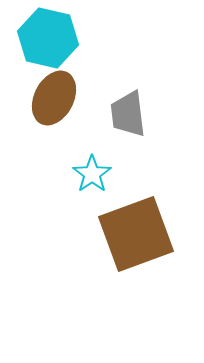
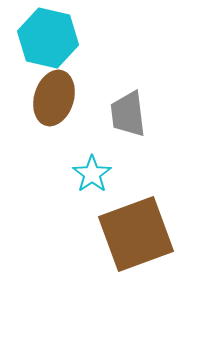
brown ellipse: rotated 10 degrees counterclockwise
